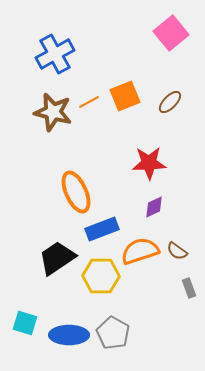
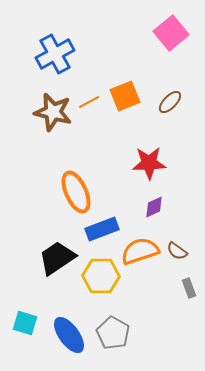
blue ellipse: rotated 54 degrees clockwise
